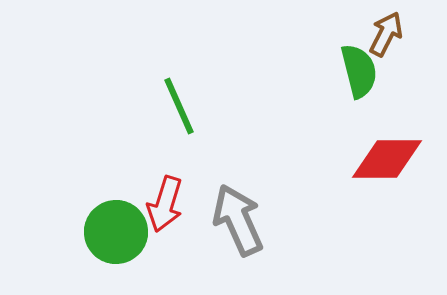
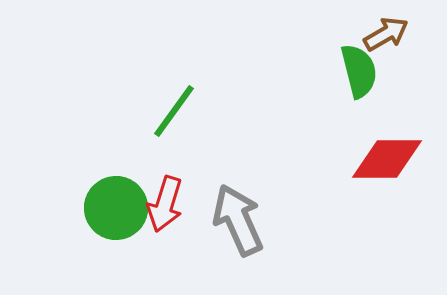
brown arrow: rotated 33 degrees clockwise
green line: moved 5 px left, 5 px down; rotated 60 degrees clockwise
green circle: moved 24 px up
